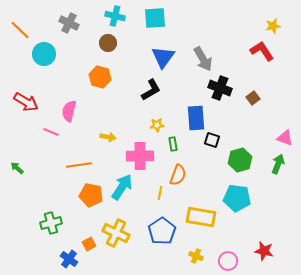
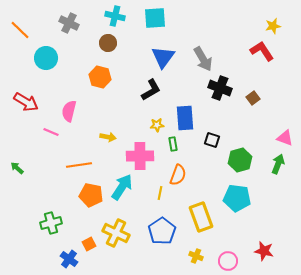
cyan circle at (44, 54): moved 2 px right, 4 px down
blue rectangle at (196, 118): moved 11 px left
yellow rectangle at (201, 217): rotated 60 degrees clockwise
